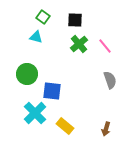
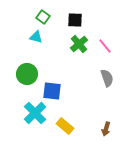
gray semicircle: moved 3 px left, 2 px up
